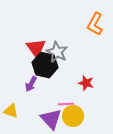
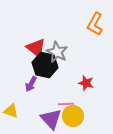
red triangle: rotated 15 degrees counterclockwise
